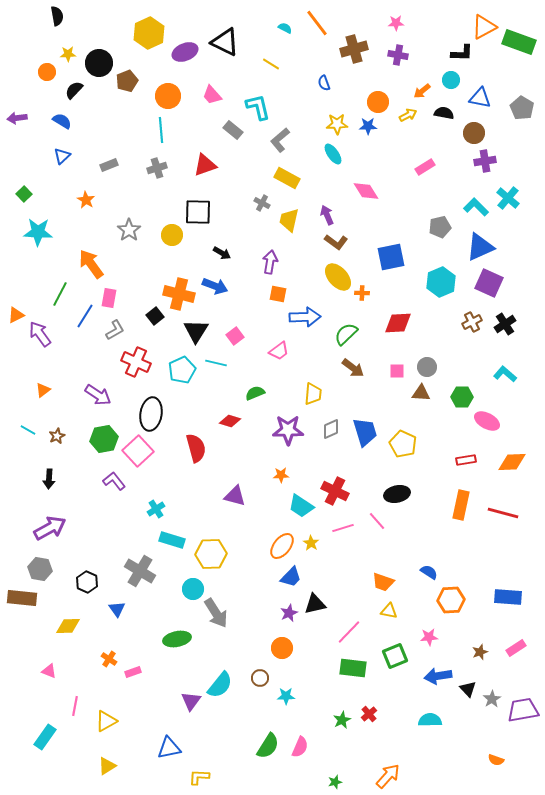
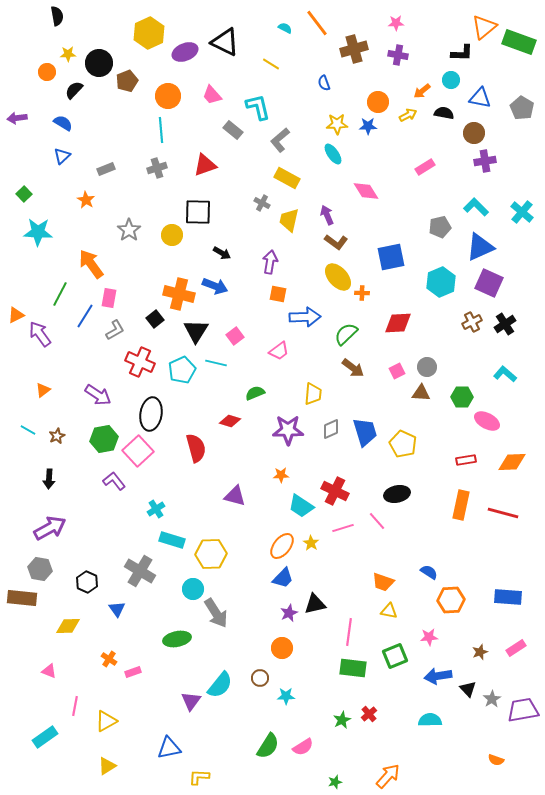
orange triangle at (484, 27): rotated 12 degrees counterclockwise
blue semicircle at (62, 121): moved 1 px right, 2 px down
gray rectangle at (109, 165): moved 3 px left, 4 px down
cyan cross at (508, 198): moved 14 px right, 14 px down
black square at (155, 316): moved 3 px down
red cross at (136, 362): moved 4 px right
pink square at (397, 371): rotated 28 degrees counterclockwise
blue trapezoid at (291, 577): moved 8 px left, 1 px down
pink line at (349, 632): rotated 36 degrees counterclockwise
cyan rectangle at (45, 737): rotated 20 degrees clockwise
pink semicircle at (300, 747): moved 3 px right; rotated 35 degrees clockwise
